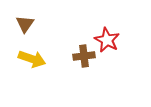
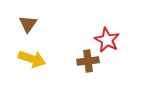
brown triangle: moved 3 px right
brown cross: moved 4 px right, 5 px down
